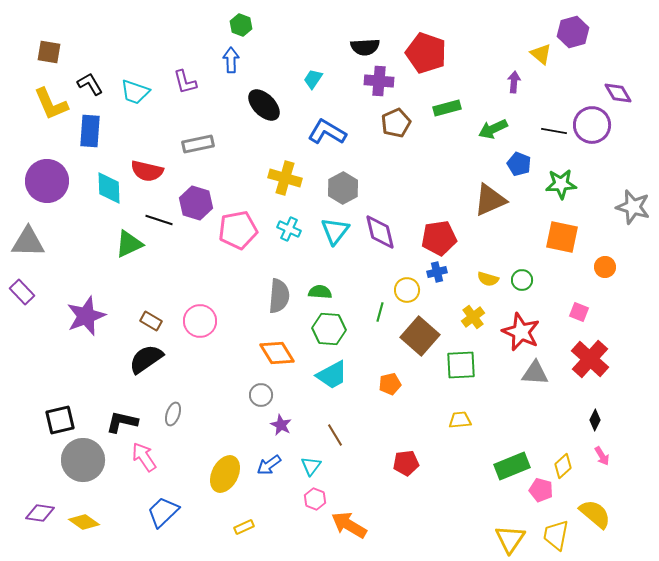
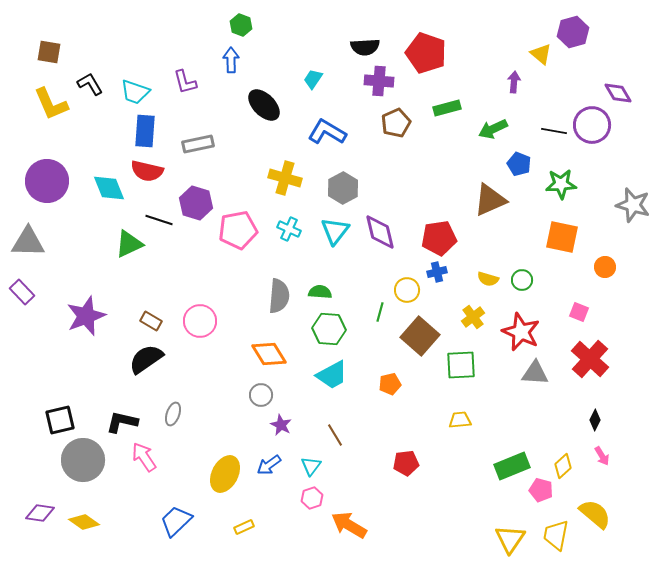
blue rectangle at (90, 131): moved 55 px right
cyan diamond at (109, 188): rotated 20 degrees counterclockwise
gray star at (633, 207): moved 2 px up
orange diamond at (277, 353): moved 8 px left, 1 px down
pink hexagon at (315, 499): moved 3 px left, 1 px up; rotated 20 degrees clockwise
blue trapezoid at (163, 512): moved 13 px right, 9 px down
